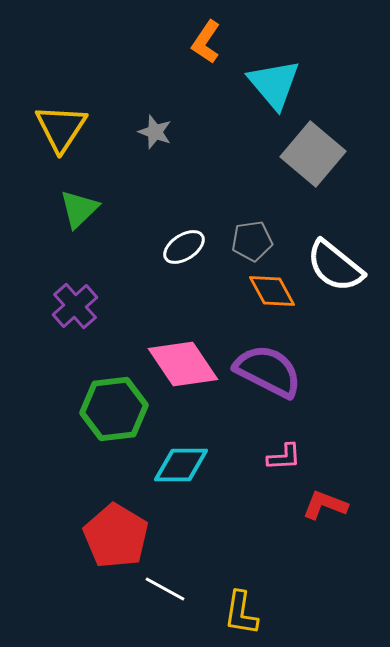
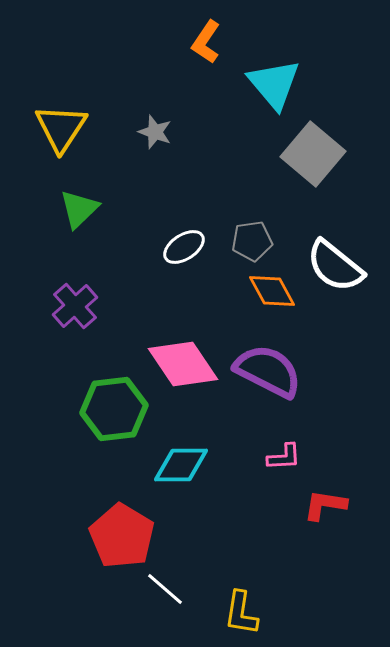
red L-shape: rotated 12 degrees counterclockwise
red pentagon: moved 6 px right
white line: rotated 12 degrees clockwise
